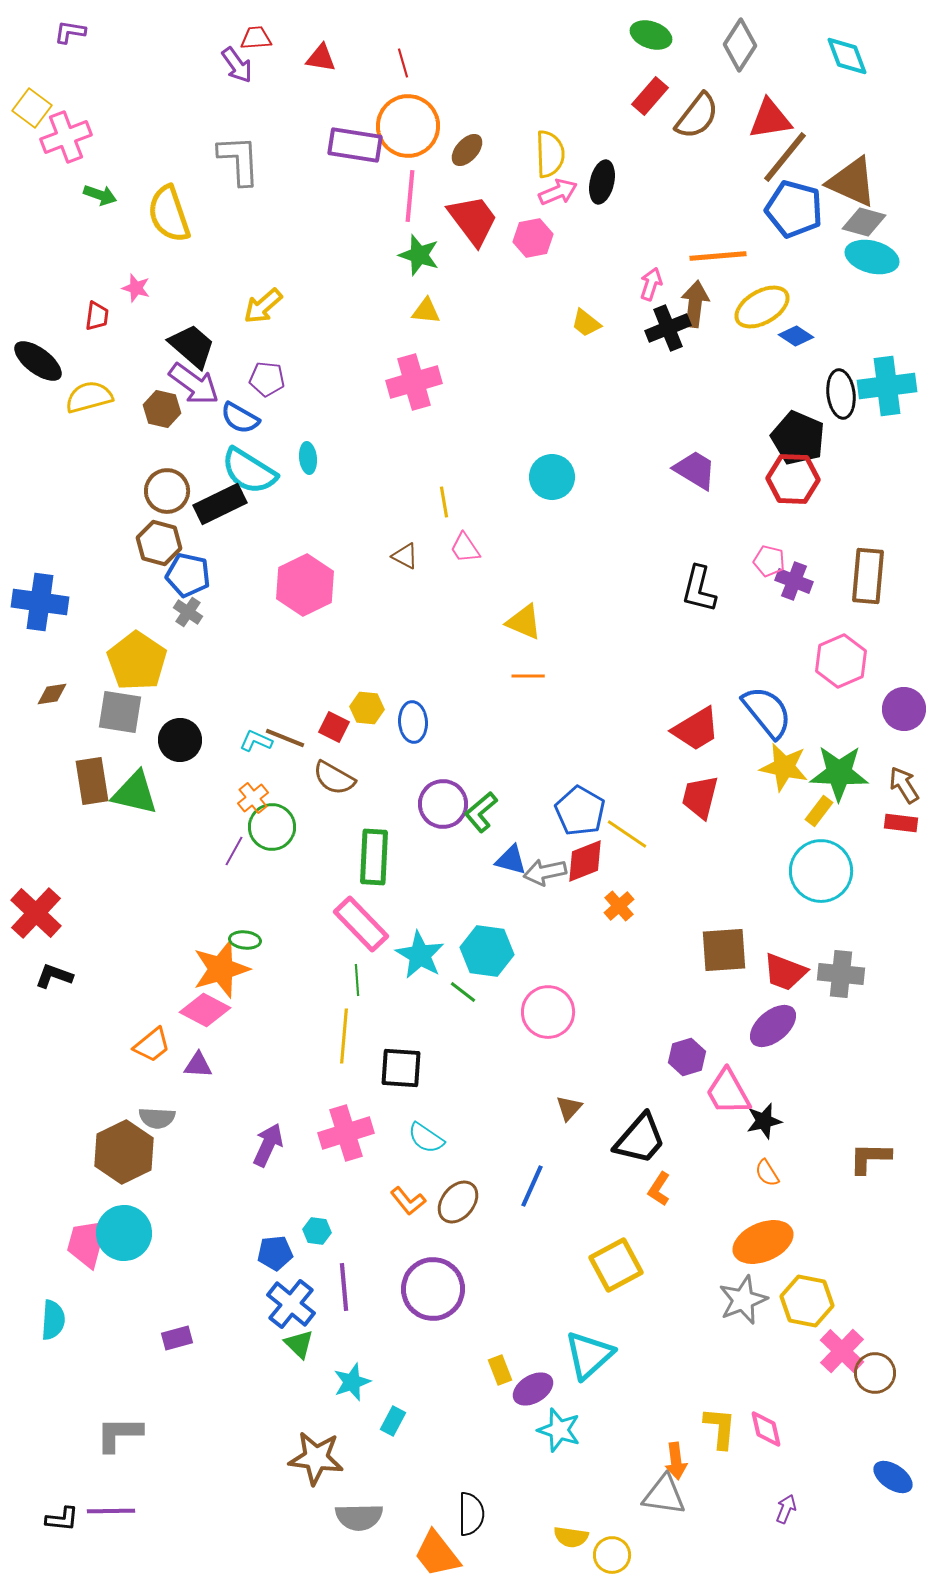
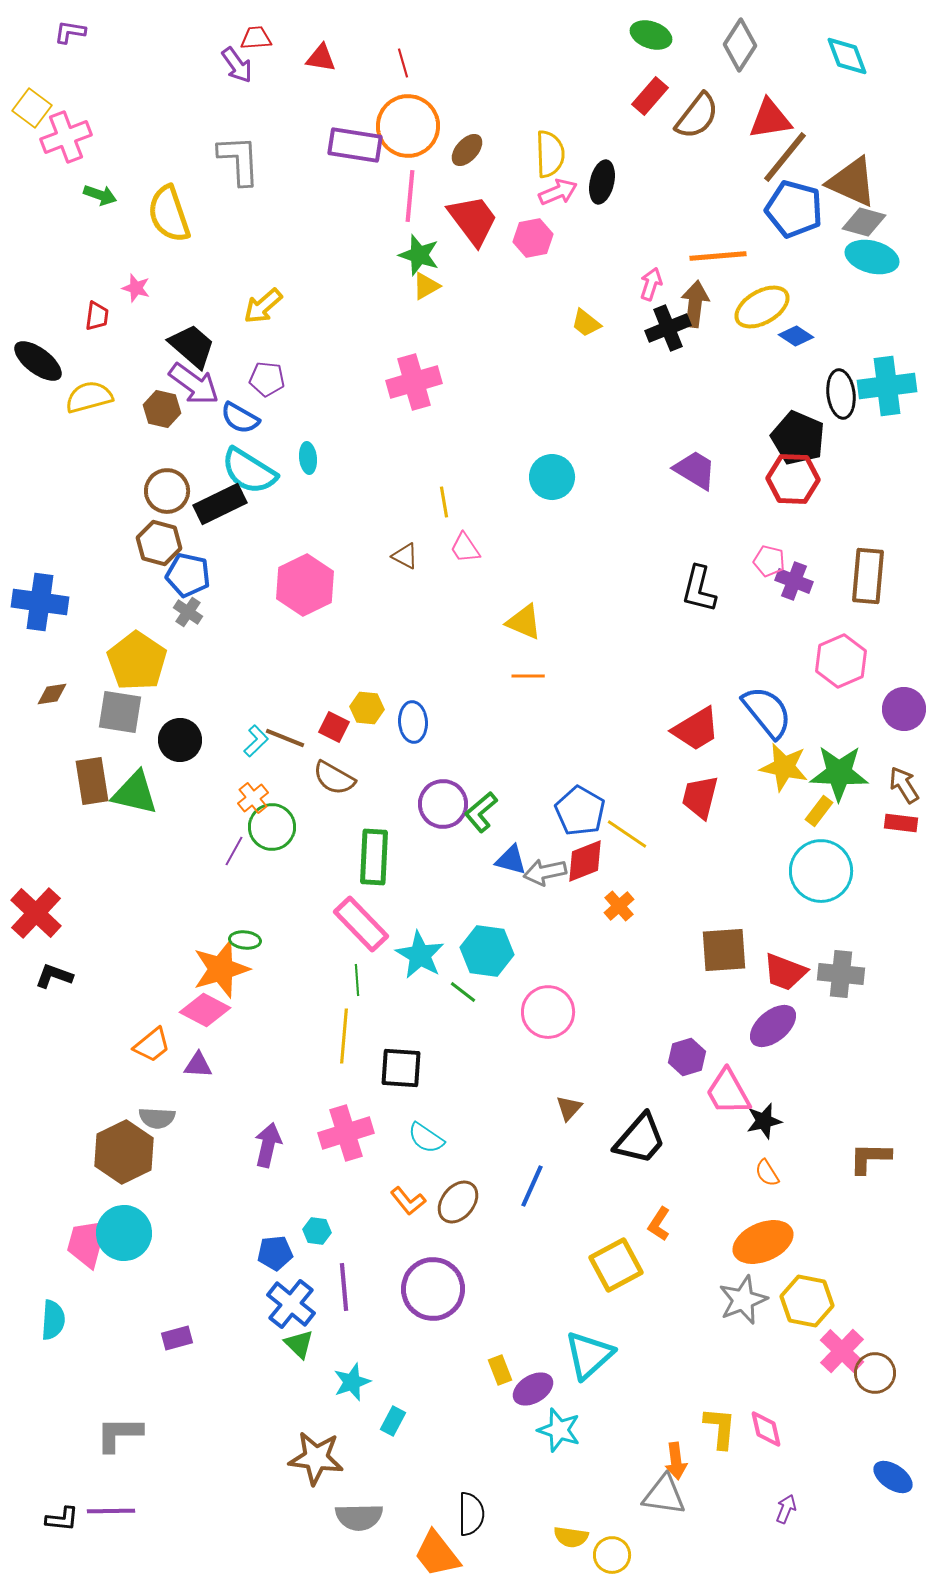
yellow triangle at (426, 311): moved 25 px up; rotated 36 degrees counterclockwise
cyan L-shape at (256, 741): rotated 112 degrees clockwise
purple arrow at (268, 1145): rotated 12 degrees counterclockwise
orange L-shape at (659, 1189): moved 35 px down
